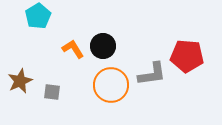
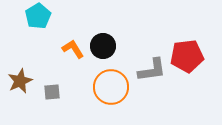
red pentagon: rotated 12 degrees counterclockwise
gray L-shape: moved 4 px up
orange circle: moved 2 px down
gray square: rotated 12 degrees counterclockwise
